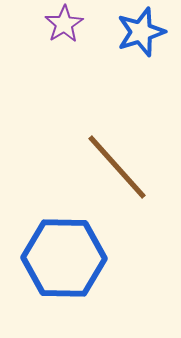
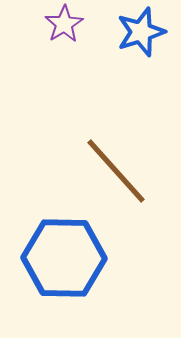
brown line: moved 1 px left, 4 px down
